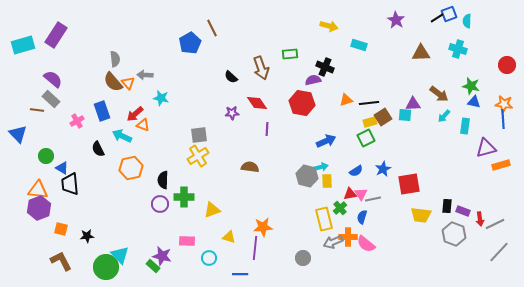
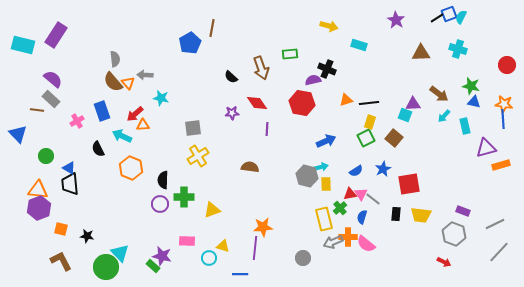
cyan semicircle at (467, 21): moved 6 px left, 4 px up; rotated 24 degrees clockwise
brown line at (212, 28): rotated 36 degrees clockwise
cyan rectangle at (23, 45): rotated 30 degrees clockwise
black cross at (325, 67): moved 2 px right, 2 px down
cyan square at (405, 115): rotated 16 degrees clockwise
brown square at (383, 117): moved 11 px right, 21 px down; rotated 18 degrees counterclockwise
yellow rectangle at (370, 122): rotated 56 degrees counterclockwise
orange triangle at (143, 125): rotated 24 degrees counterclockwise
cyan rectangle at (465, 126): rotated 21 degrees counterclockwise
gray square at (199, 135): moved 6 px left, 7 px up
blue triangle at (62, 168): moved 7 px right
orange hexagon at (131, 168): rotated 25 degrees counterclockwise
yellow rectangle at (327, 181): moved 1 px left, 3 px down
gray line at (373, 199): rotated 49 degrees clockwise
black rectangle at (447, 206): moved 51 px left, 8 px down
red arrow at (480, 219): moved 36 px left, 43 px down; rotated 56 degrees counterclockwise
black star at (87, 236): rotated 16 degrees clockwise
yellow triangle at (229, 237): moved 6 px left, 9 px down
cyan triangle at (120, 255): moved 2 px up
